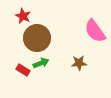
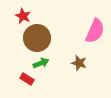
pink semicircle: rotated 120 degrees counterclockwise
brown star: rotated 21 degrees clockwise
red rectangle: moved 4 px right, 9 px down
